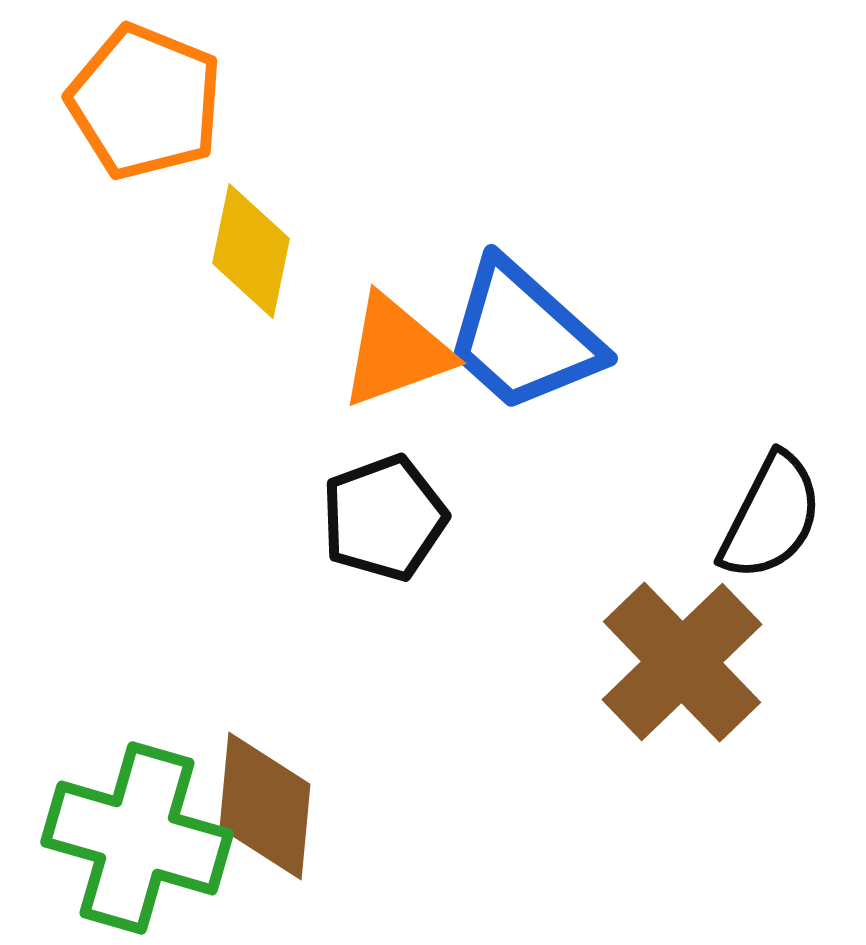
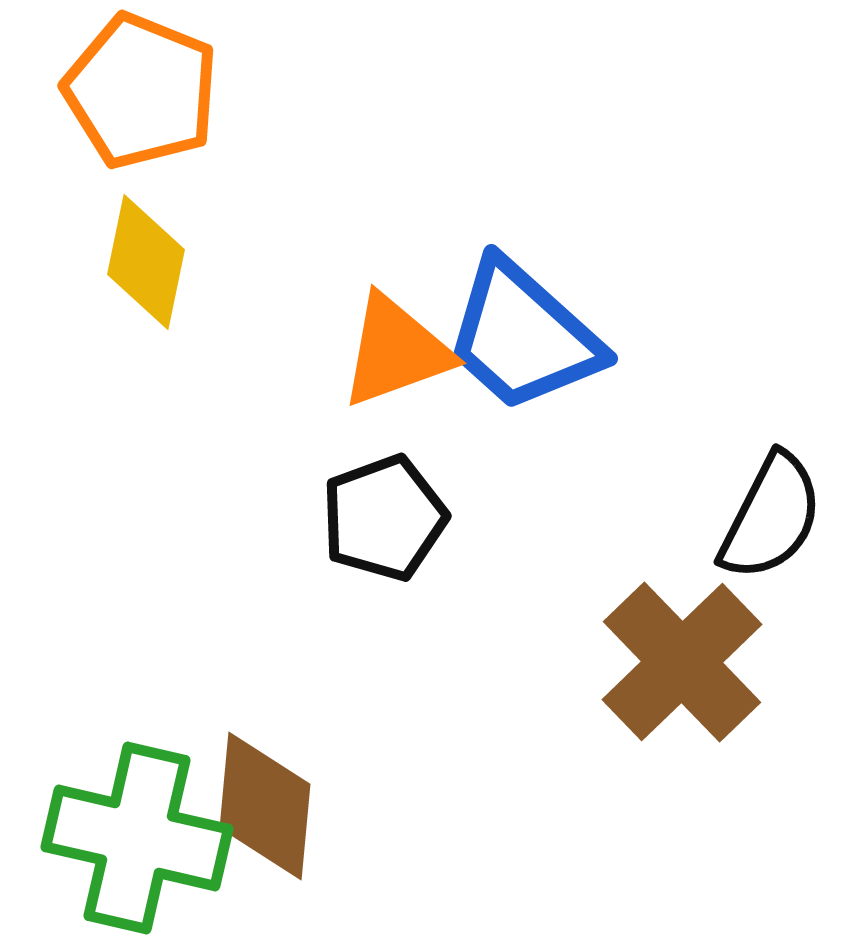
orange pentagon: moved 4 px left, 11 px up
yellow diamond: moved 105 px left, 11 px down
green cross: rotated 3 degrees counterclockwise
